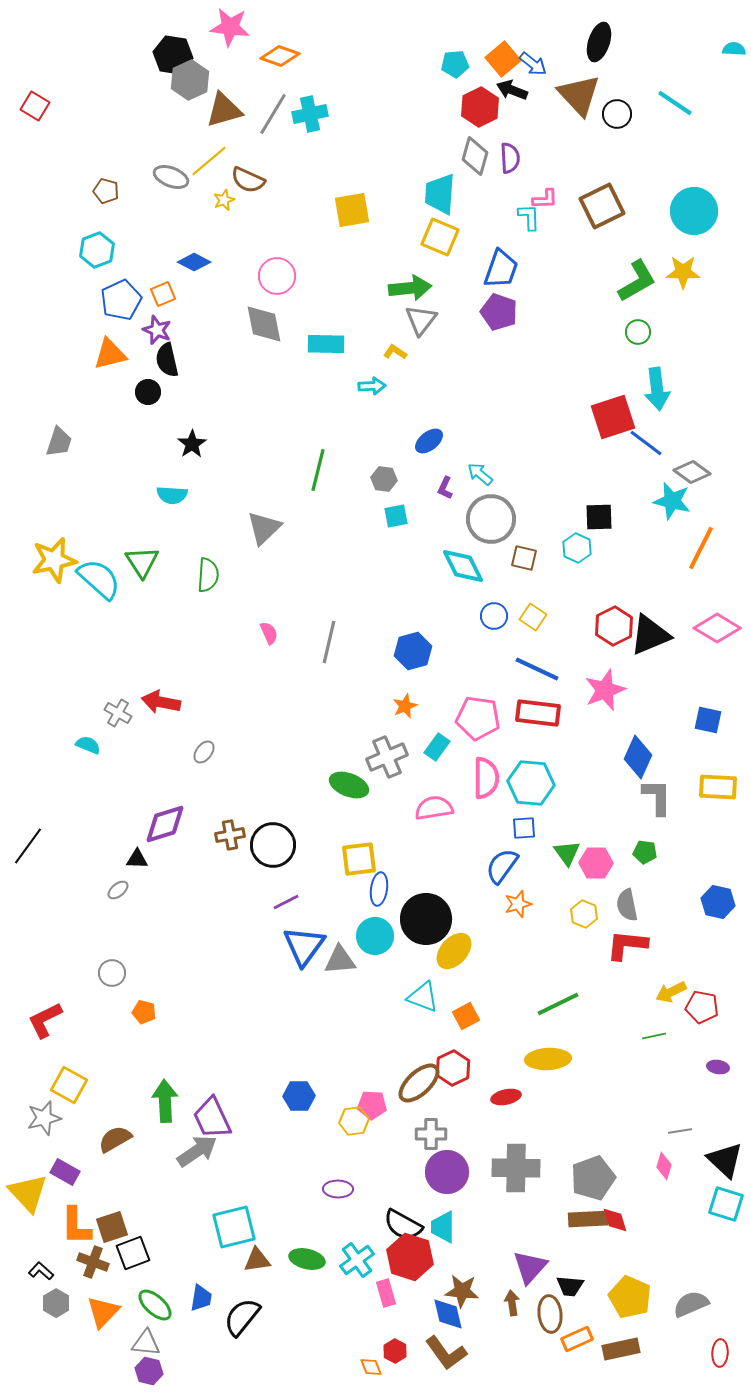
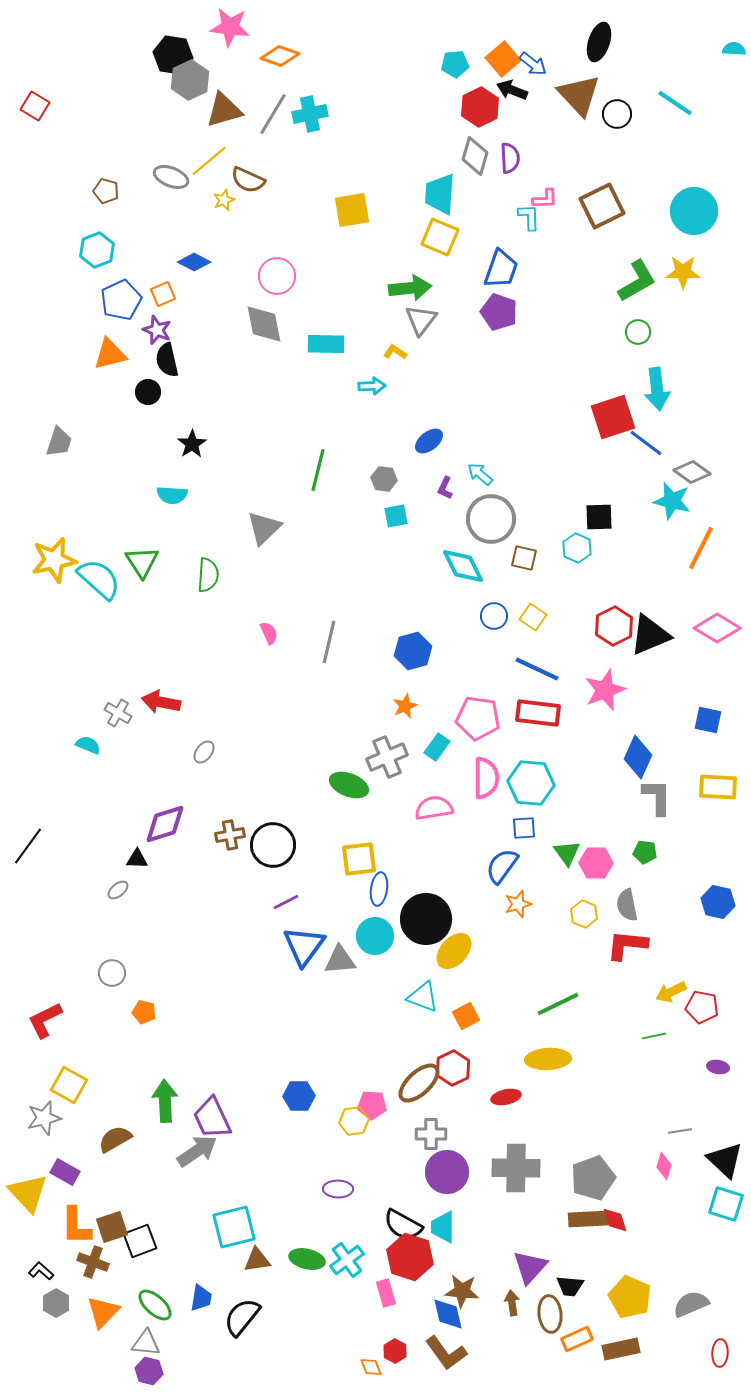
black square at (133, 1253): moved 7 px right, 12 px up
cyan cross at (357, 1260): moved 10 px left
